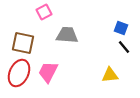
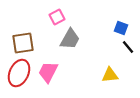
pink square: moved 13 px right, 5 px down
gray trapezoid: moved 3 px right, 4 px down; rotated 115 degrees clockwise
brown square: rotated 20 degrees counterclockwise
black line: moved 4 px right
